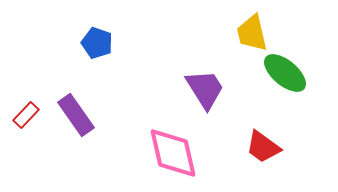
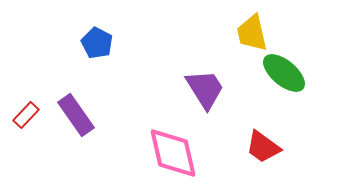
blue pentagon: rotated 8 degrees clockwise
green ellipse: moved 1 px left
